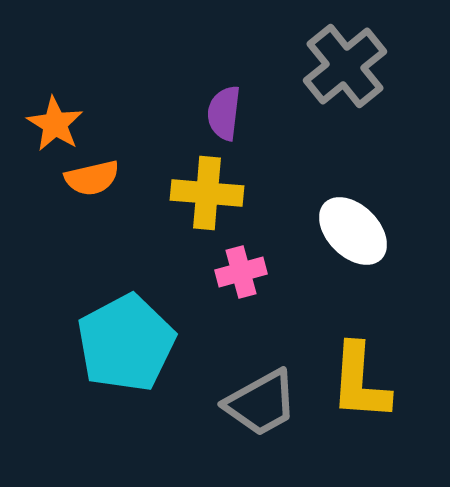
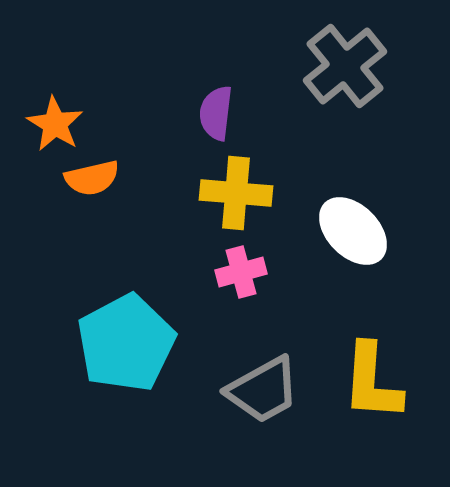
purple semicircle: moved 8 px left
yellow cross: moved 29 px right
yellow L-shape: moved 12 px right
gray trapezoid: moved 2 px right, 13 px up
